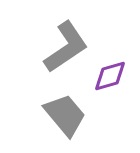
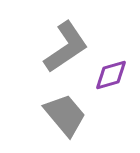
purple diamond: moved 1 px right, 1 px up
